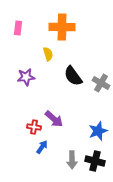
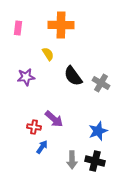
orange cross: moved 1 px left, 2 px up
yellow semicircle: rotated 16 degrees counterclockwise
